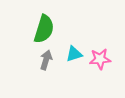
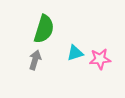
cyan triangle: moved 1 px right, 1 px up
gray arrow: moved 11 px left
